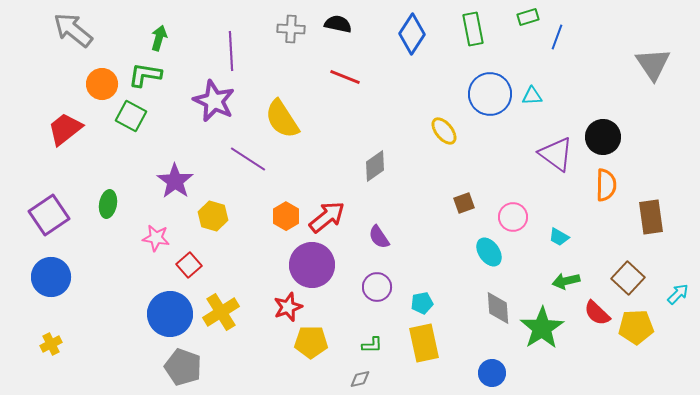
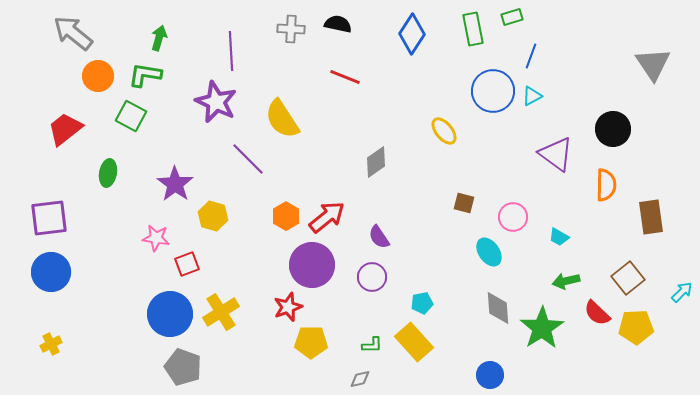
green rectangle at (528, 17): moved 16 px left
gray arrow at (73, 30): moved 3 px down
blue line at (557, 37): moved 26 px left, 19 px down
orange circle at (102, 84): moved 4 px left, 8 px up
blue circle at (490, 94): moved 3 px right, 3 px up
cyan triangle at (532, 96): rotated 25 degrees counterclockwise
purple star at (214, 101): moved 2 px right, 1 px down
black circle at (603, 137): moved 10 px right, 8 px up
purple line at (248, 159): rotated 12 degrees clockwise
gray diamond at (375, 166): moved 1 px right, 4 px up
purple star at (175, 181): moved 3 px down
brown square at (464, 203): rotated 35 degrees clockwise
green ellipse at (108, 204): moved 31 px up
purple square at (49, 215): moved 3 px down; rotated 27 degrees clockwise
red square at (189, 265): moved 2 px left, 1 px up; rotated 20 degrees clockwise
blue circle at (51, 277): moved 5 px up
brown square at (628, 278): rotated 8 degrees clockwise
purple circle at (377, 287): moved 5 px left, 10 px up
cyan arrow at (678, 294): moved 4 px right, 2 px up
yellow rectangle at (424, 343): moved 10 px left, 1 px up; rotated 30 degrees counterclockwise
blue circle at (492, 373): moved 2 px left, 2 px down
